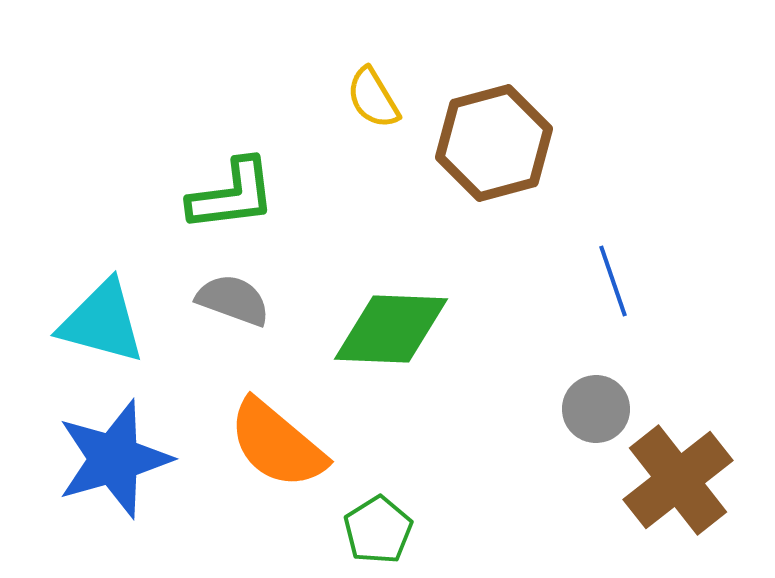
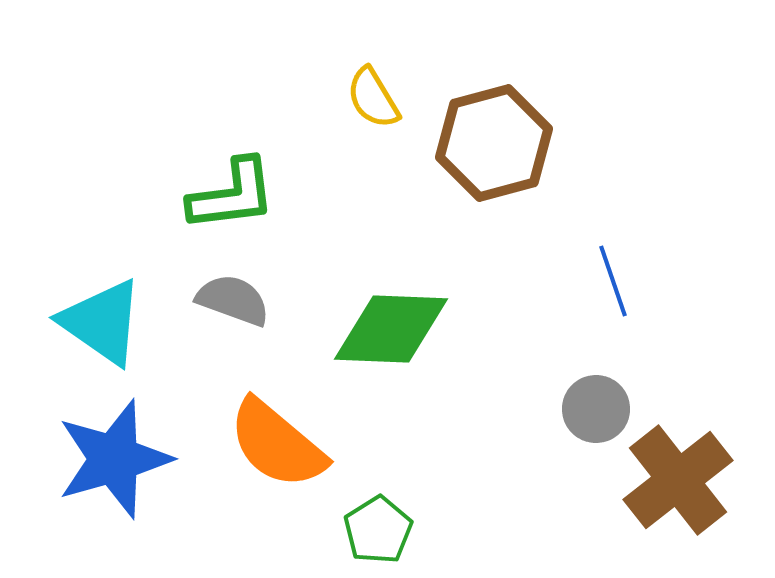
cyan triangle: rotated 20 degrees clockwise
